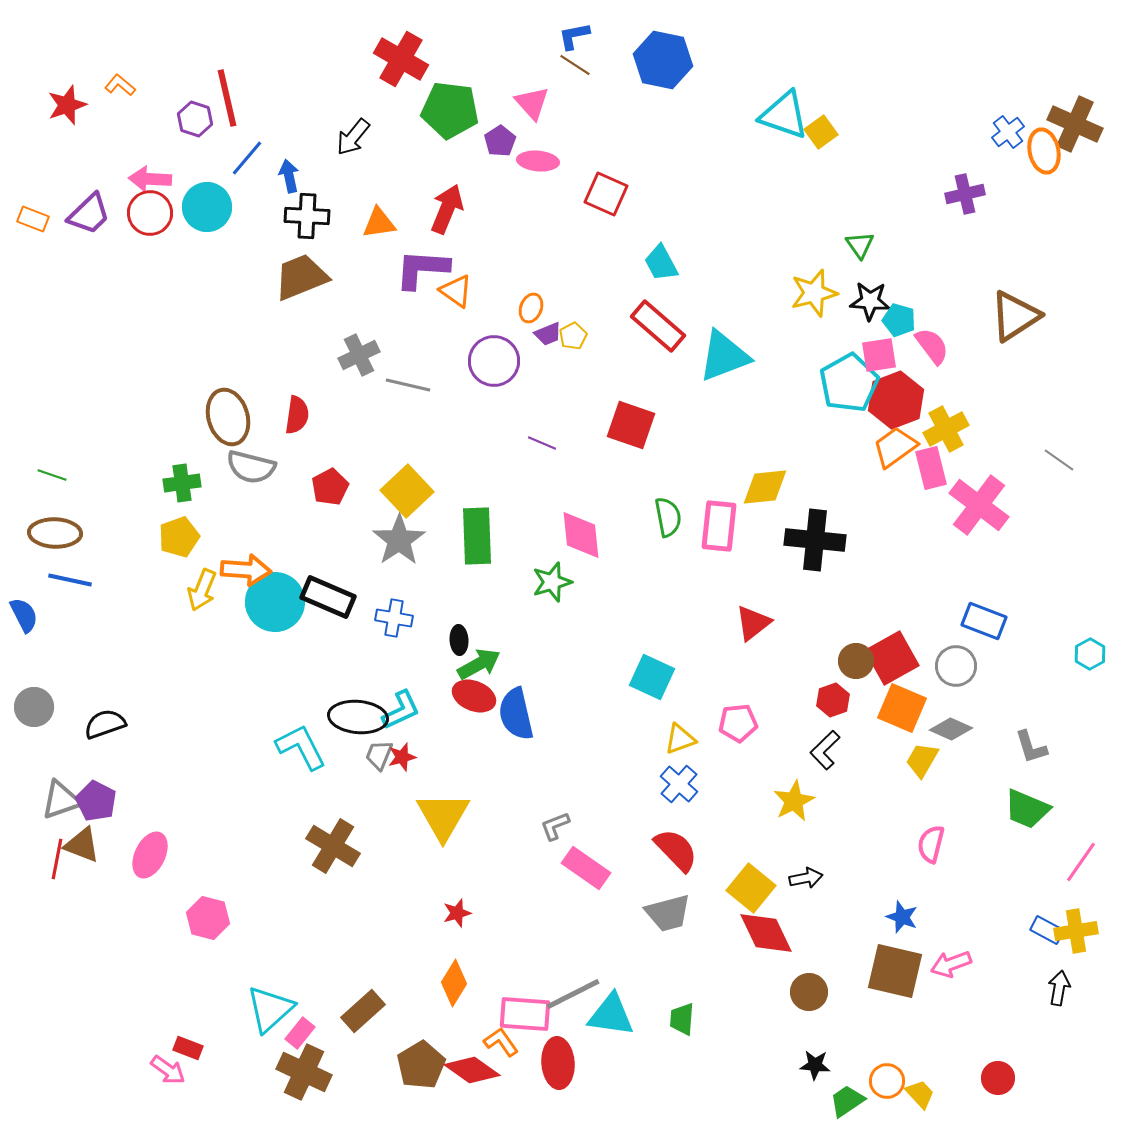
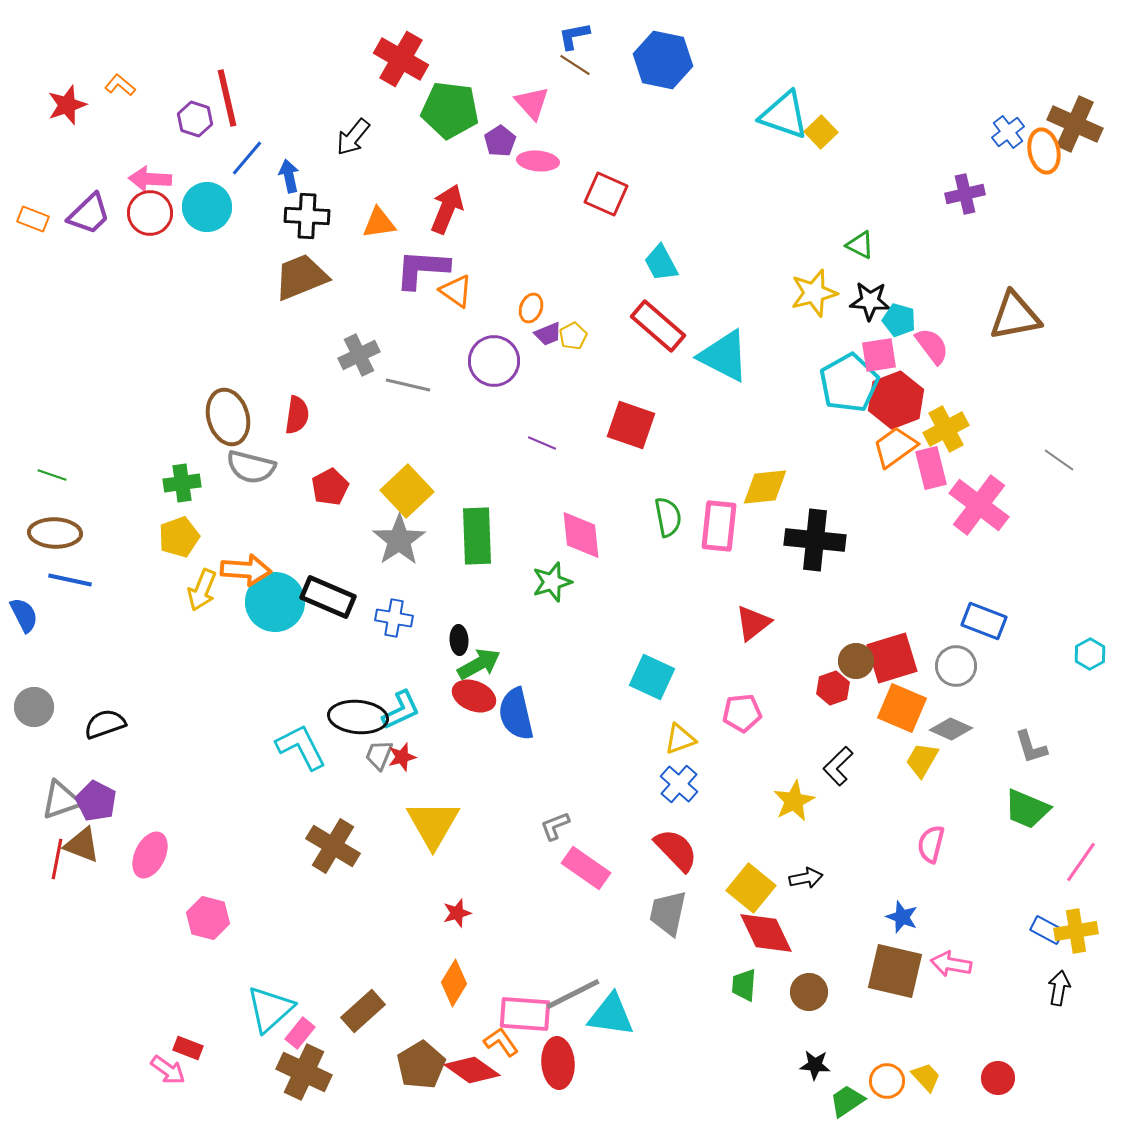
yellow square at (821, 132): rotated 8 degrees counterclockwise
green triangle at (860, 245): rotated 28 degrees counterclockwise
brown triangle at (1015, 316): rotated 22 degrees clockwise
cyan triangle at (724, 356): rotated 48 degrees clockwise
red square at (892, 658): rotated 12 degrees clockwise
red hexagon at (833, 700): moved 12 px up
pink pentagon at (738, 723): moved 4 px right, 10 px up
black L-shape at (825, 750): moved 13 px right, 16 px down
yellow triangle at (443, 816): moved 10 px left, 8 px down
gray trapezoid at (668, 913): rotated 117 degrees clockwise
pink arrow at (951, 964): rotated 30 degrees clockwise
green trapezoid at (682, 1019): moved 62 px right, 34 px up
yellow trapezoid at (920, 1094): moved 6 px right, 17 px up
